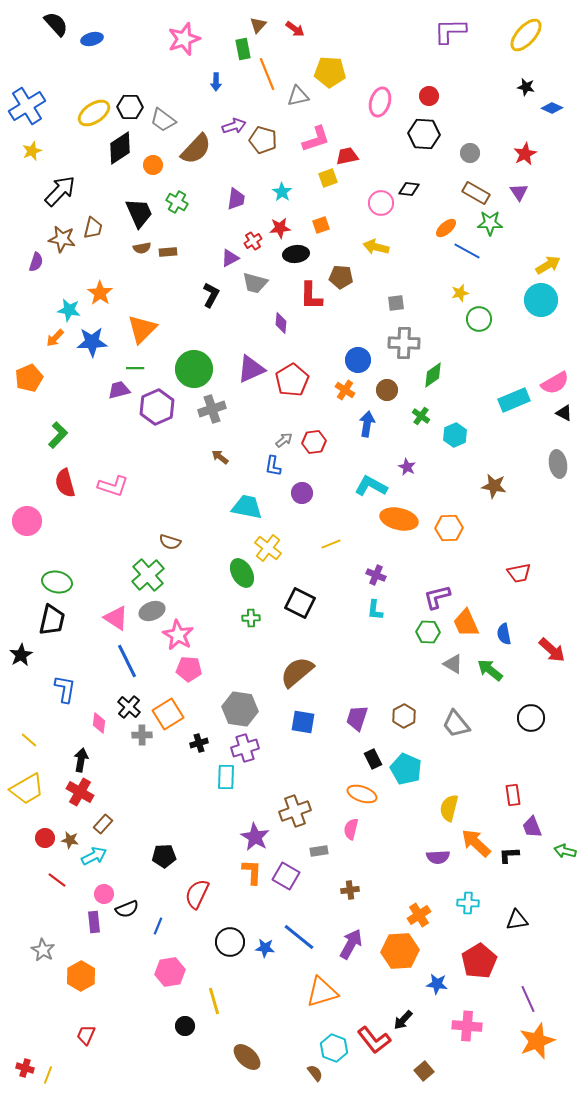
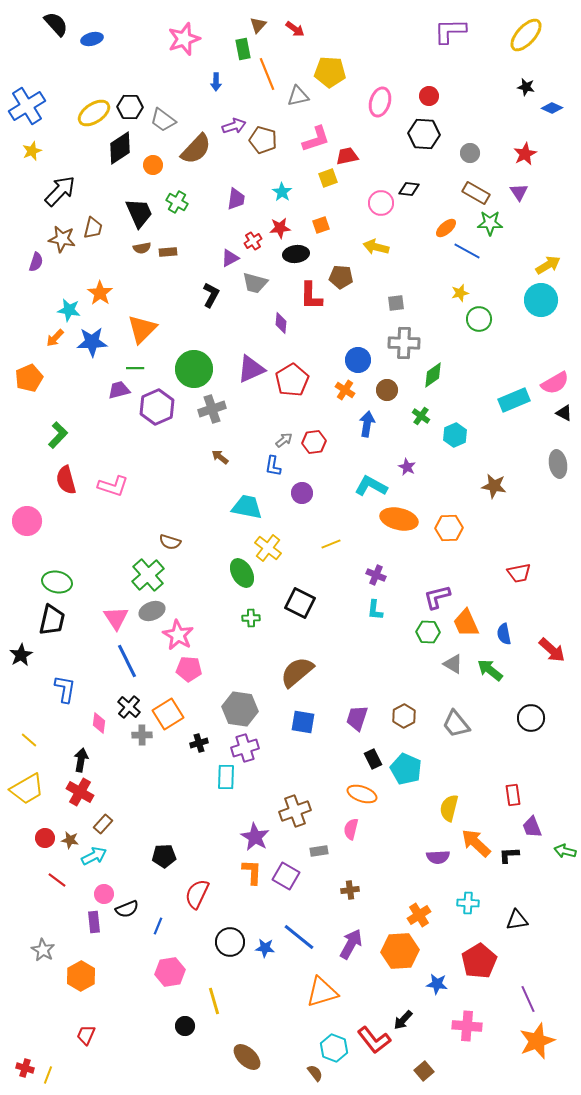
red semicircle at (65, 483): moved 1 px right, 3 px up
pink triangle at (116, 618): rotated 24 degrees clockwise
